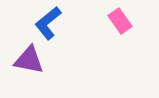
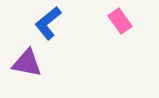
purple triangle: moved 2 px left, 3 px down
